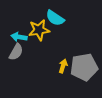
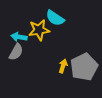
gray pentagon: rotated 16 degrees counterclockwise
